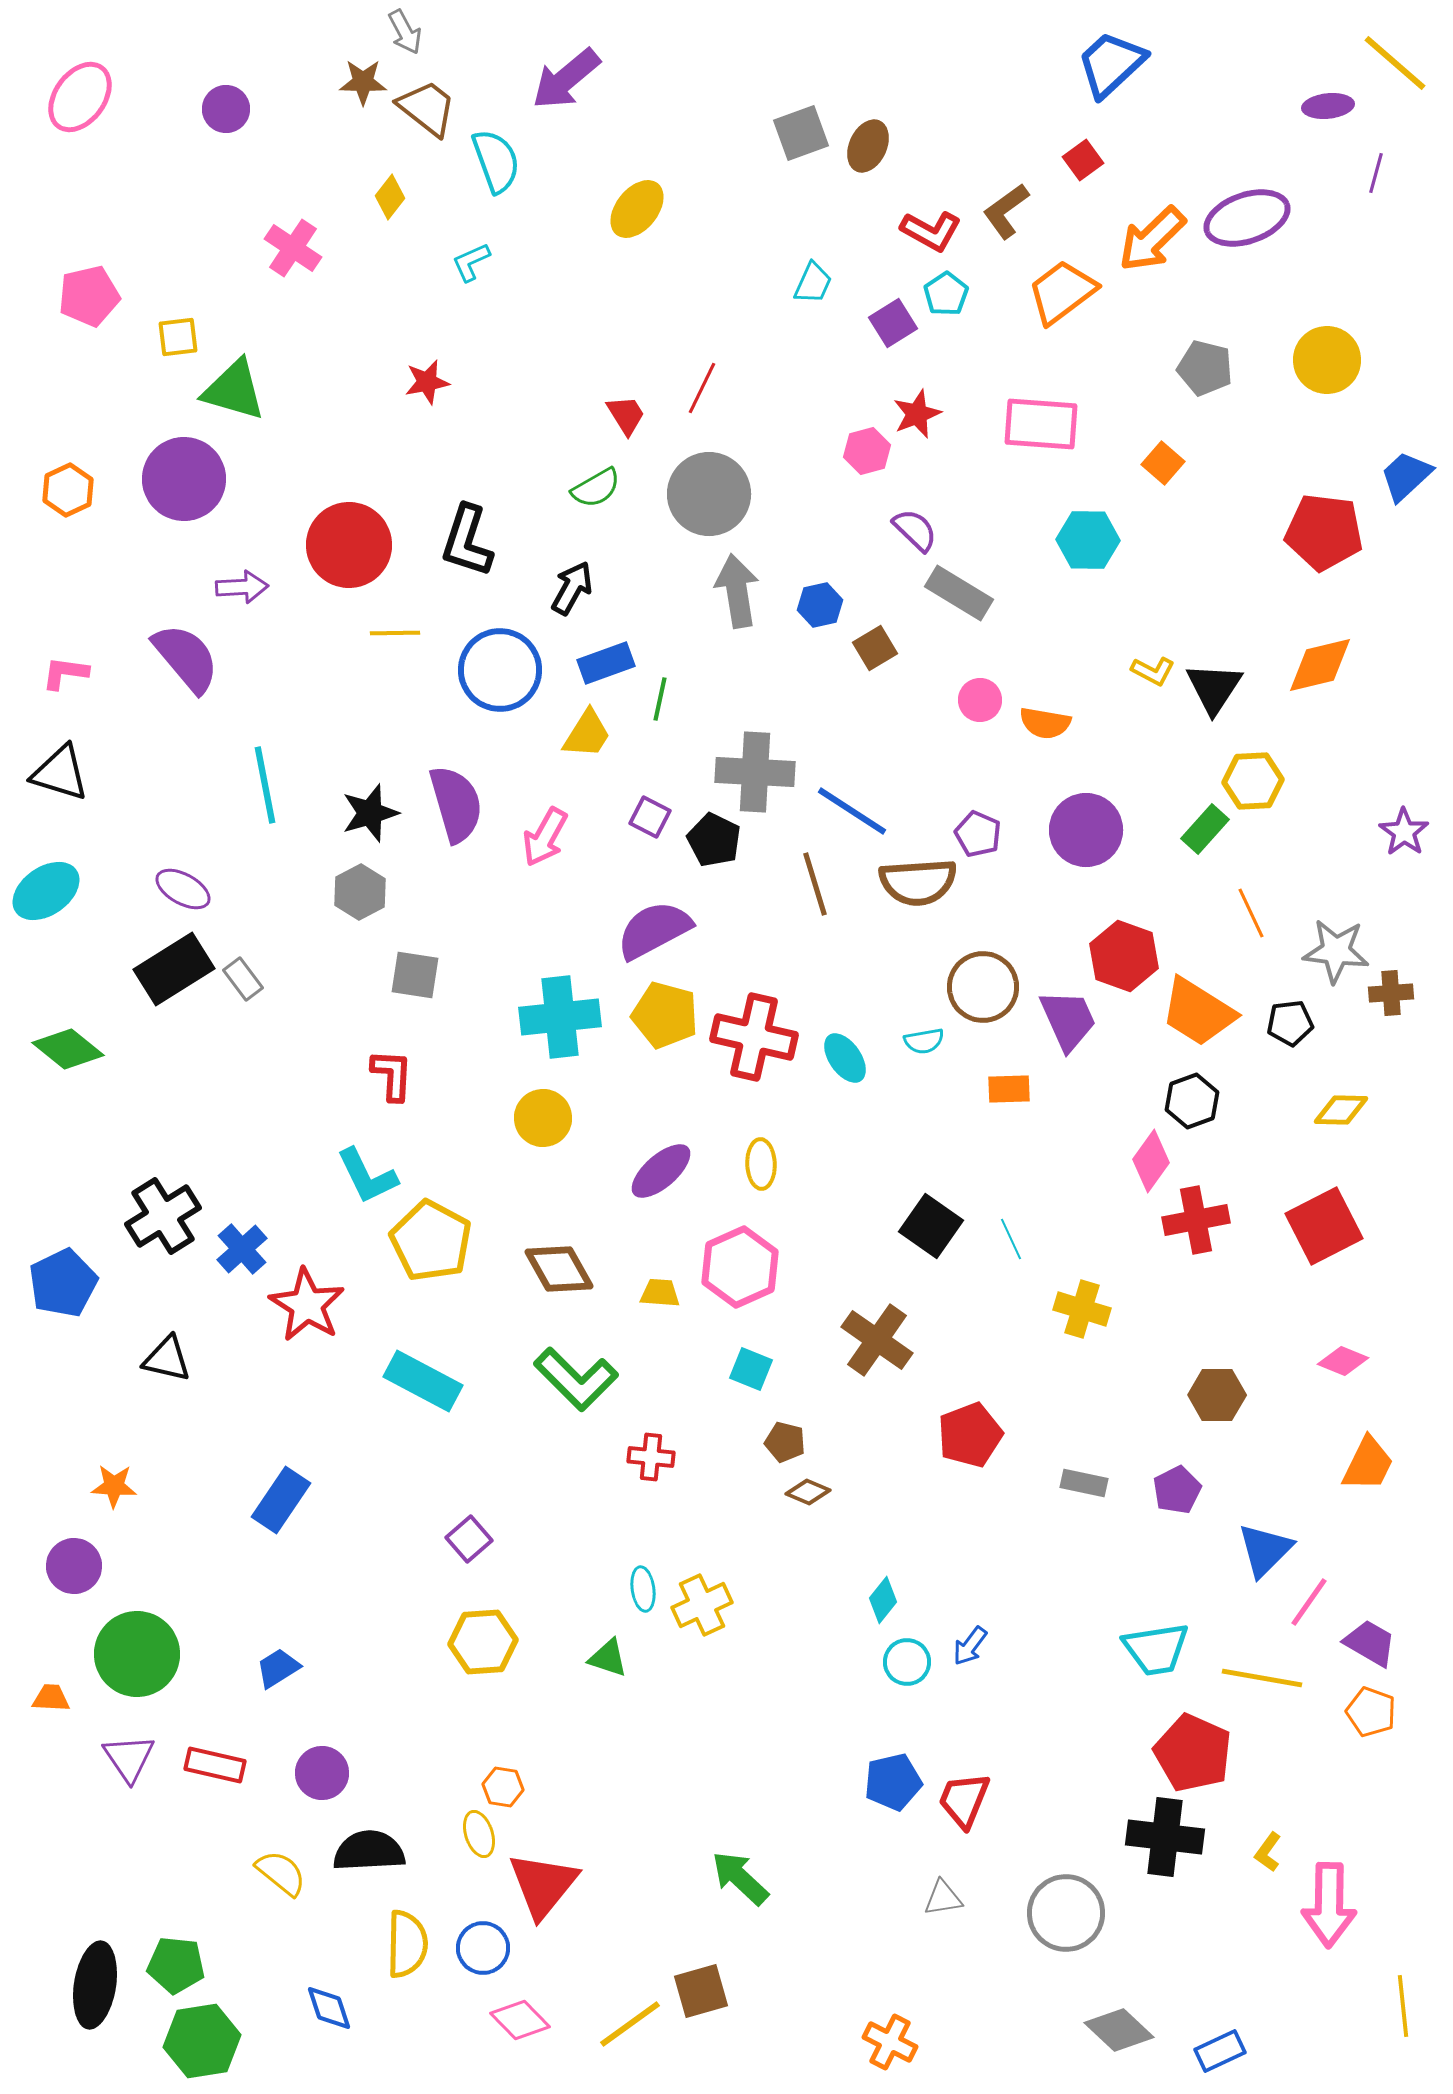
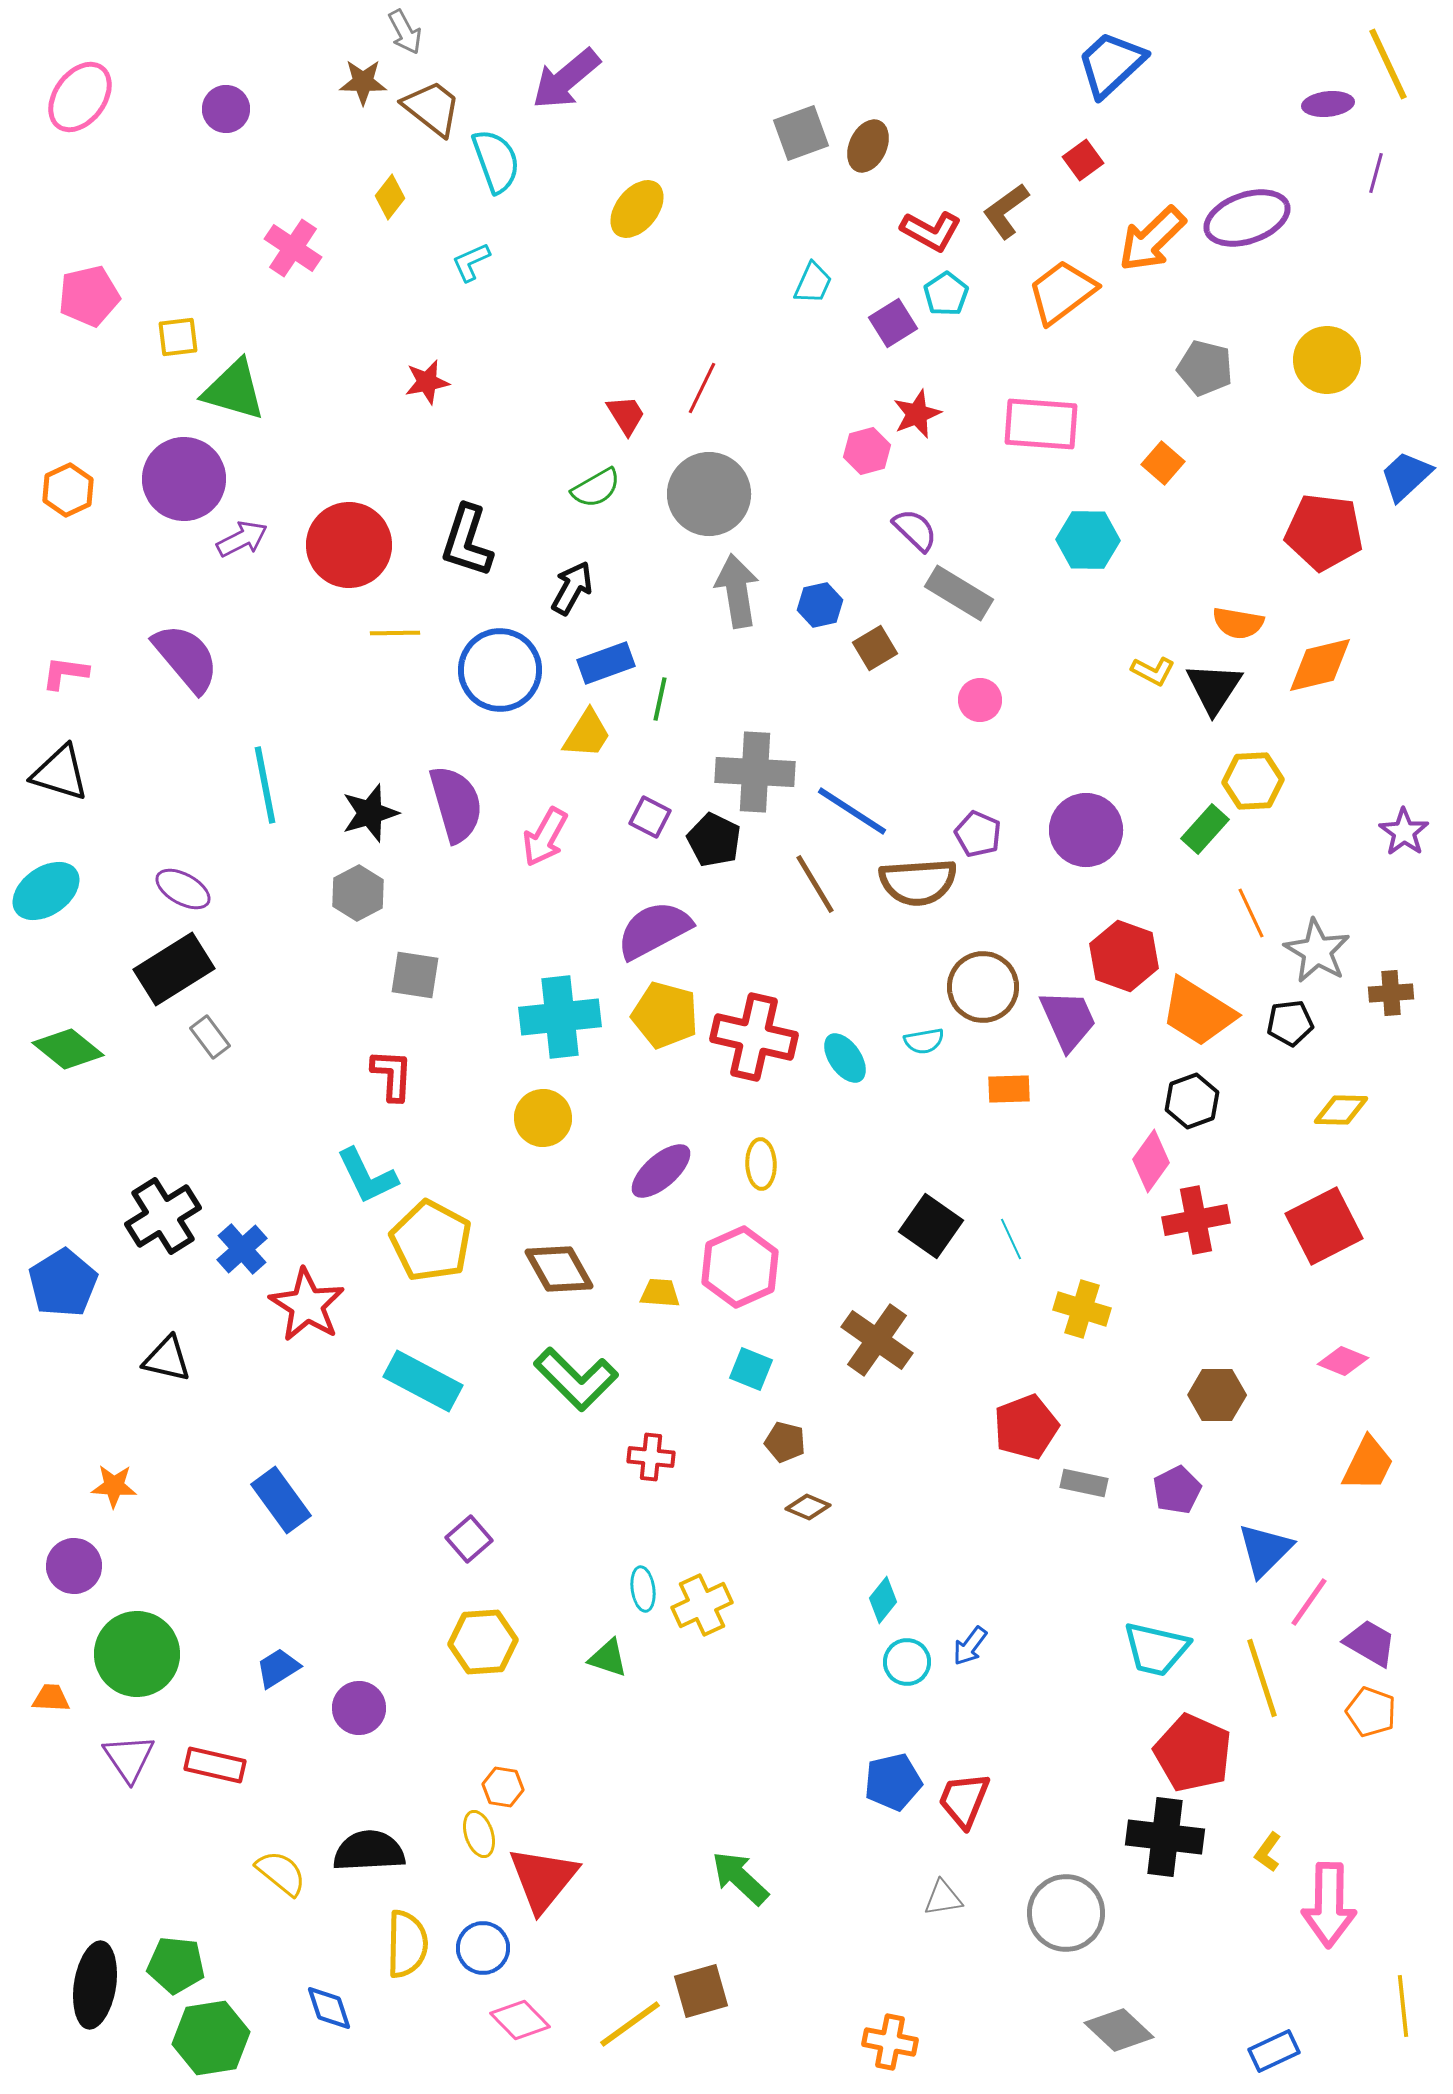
yellow line at (1395, 63): moved 7 px left, 1 px down; rotated 24 degrees clockwise
purple ellipse at (1328, 106): moved 2 px up
brown trapezoid at (427, 108): moved 5 px right
purple arrow at (242, 587): moved 48 px up; rotated 24 degrees counterclockwise
orange semicircle at (1045, 723): moved 193 px right, 100 px up
brown line at (815, 884): rotated 14 degrees counterclockwise
gray hexagon at (360, 892): moved 2 px left, 1 px down
gray star at (1336, 951): moved 19 px left; rotated 24 degrees clockwise
gray rectangle at (243, 979): moved 33 px left, 58 px down
blue pentagon at (63, 1283): rotated 6 degrees counterclockwise
red pentagon at (970, 1435): moved 56 px right, 8 px up
brown diamond at (808, 1492): moved 15 px down
blue rectangle at (281, 1500): rotated 70 degrees counterclockwise
cyan trapezoid at (1156, 1649): rotated 22 degrees clockwise
yellow line at (1262, 1678): rotated 62 degrees clockwise
purple circle at (322, 1773): moved 37 px right, 65 px up
red triangle at (543, 1885): moved 6 px up
green hexagon at (202, 2041): moved 9 px right, 3 px up
orange cross at (890, 2042): rotated 16 degrees counterclockwise
blue rectangle at (1220, 2051): moved 54 px right
